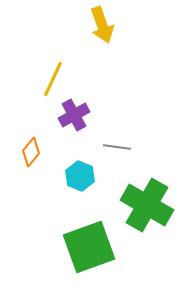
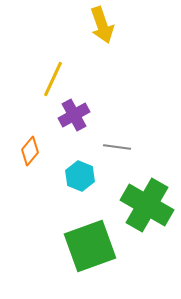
orange diamond: moved 1 px left, 1 px up
green square: moved 1 px right, 1 px up
